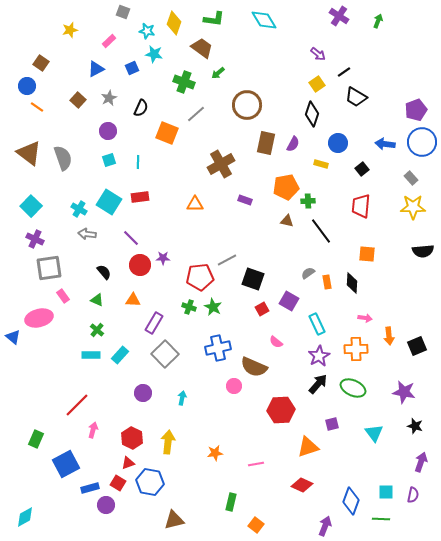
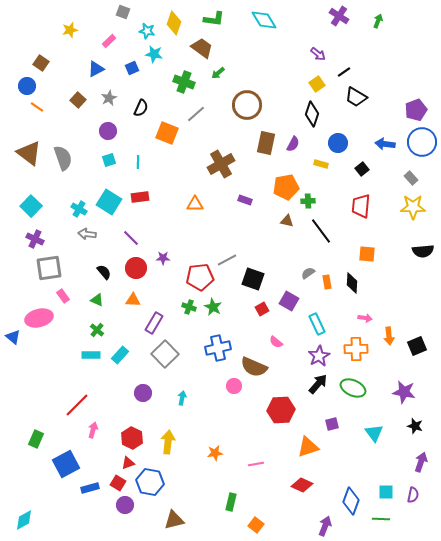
red circle at (140, 265): moved 4 px left, 3 px down
purple circle at (106, 505): moved 19 px right
cyan diamond at (25, 517): moved 1 px left, 3 px down
